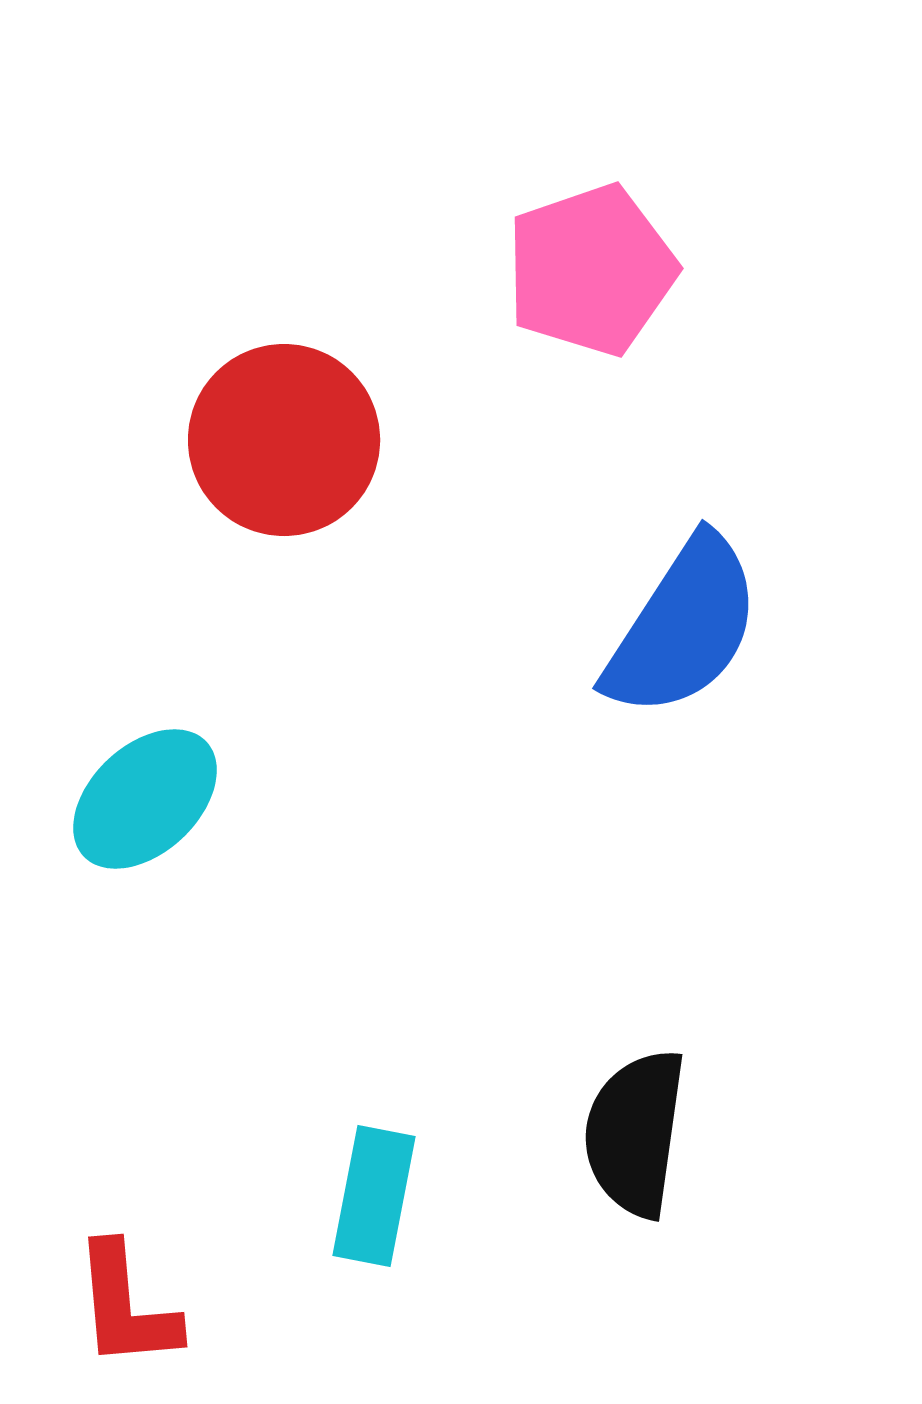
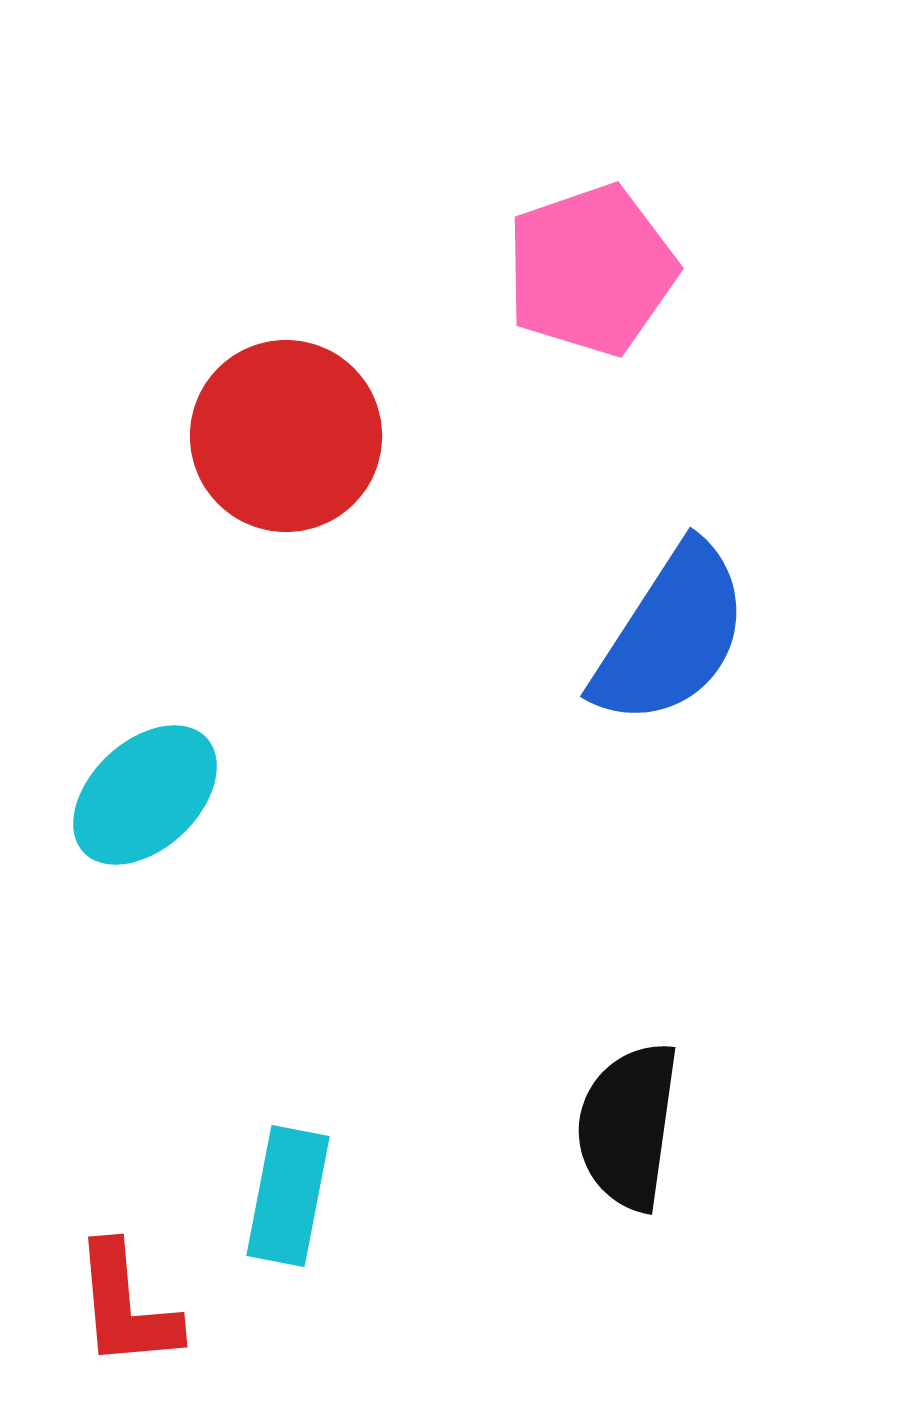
red circle: moved 2 px right, 4 px up
blue semicircle: moved 12 px left, 8 px down
cyan ellipse: moved 4 px up
black semicircle: moved 7 px left, 7 px up
cyan rectangle: moved 86 px left
